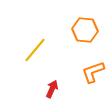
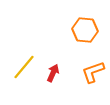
yellow line: moved 11 px left, 17 px down
red arrow: moved 1 px right, 16 px up
